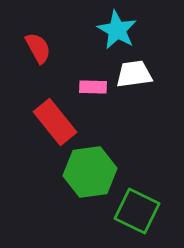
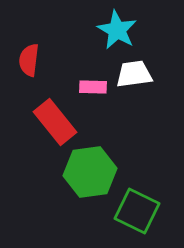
red semicircle: moved 9 px left, 12 px down; rotated 144 degrees counterclockwise
